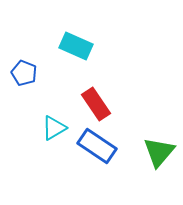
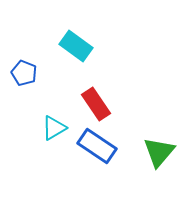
cyan rectangle: rotated 12 degrees clockwise
